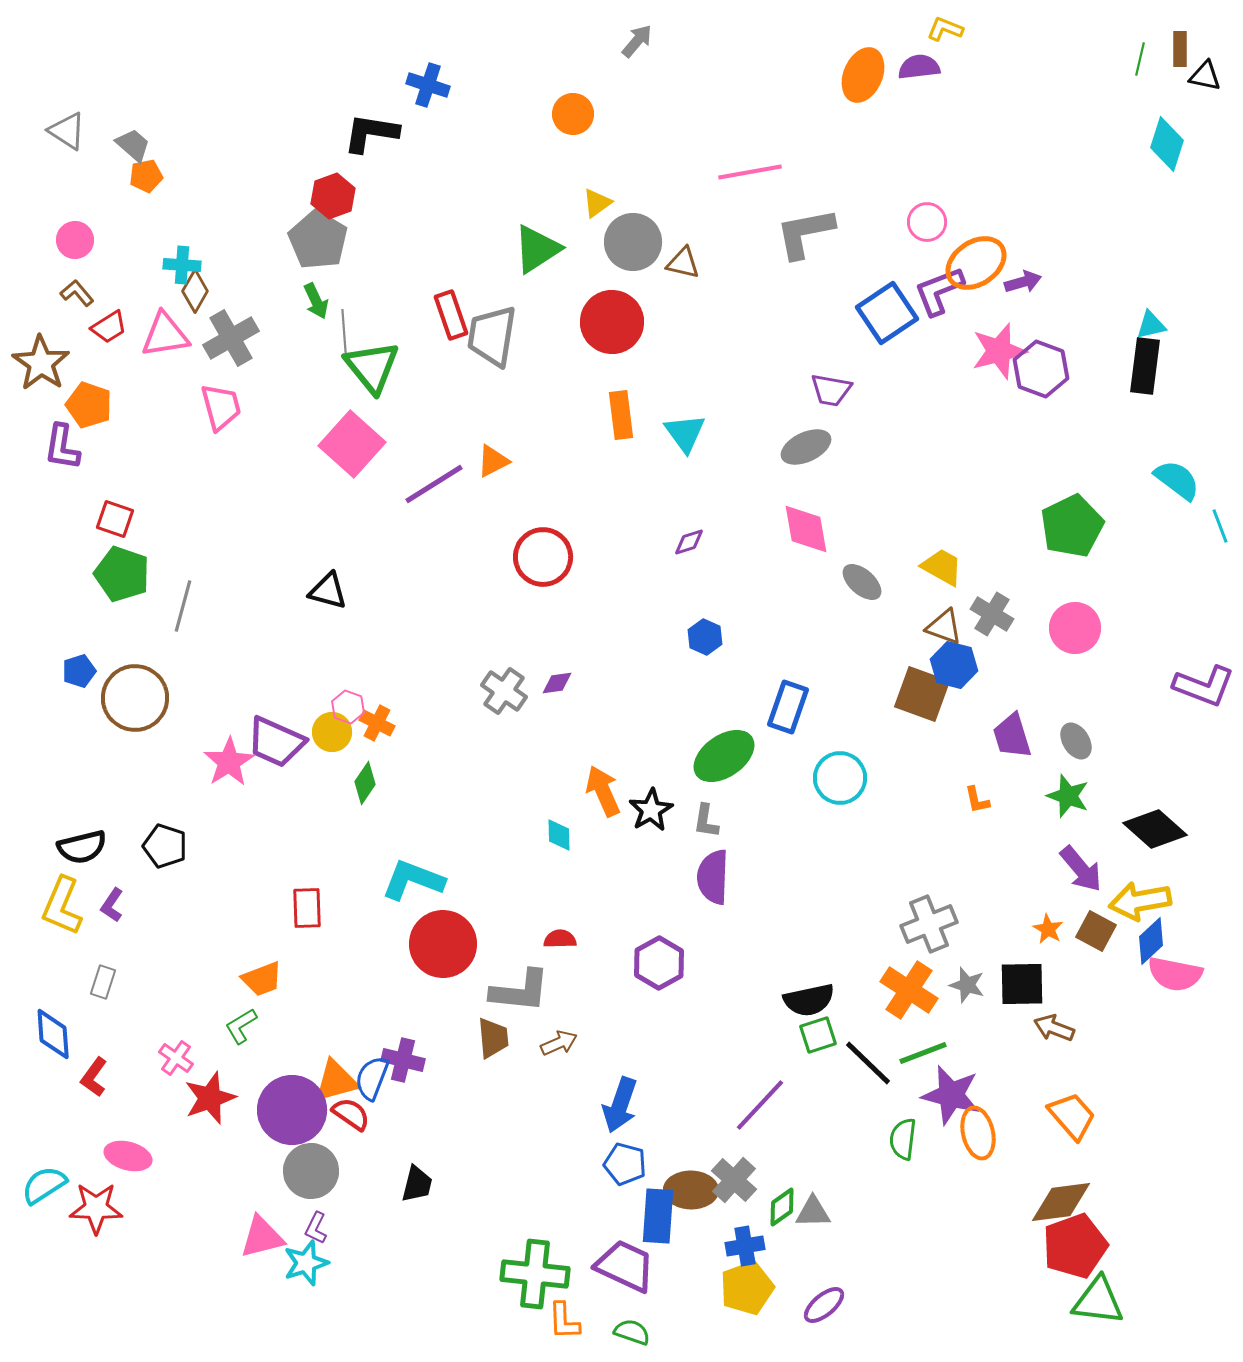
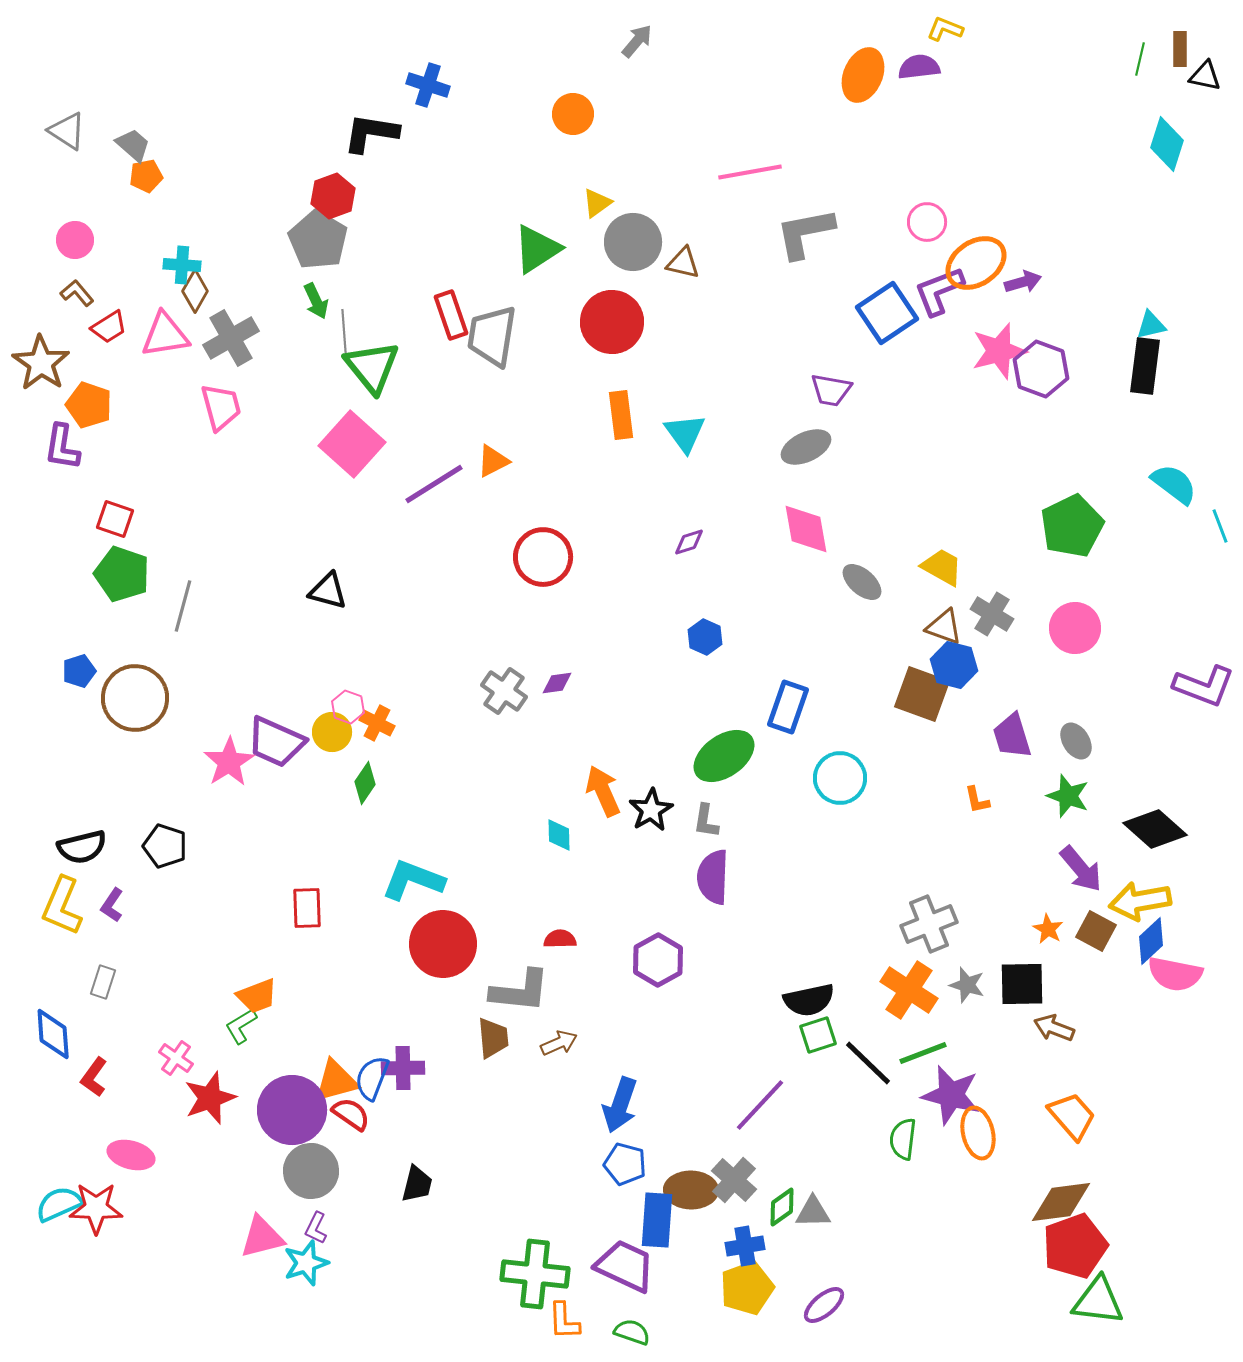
cyan semicircle at (1177, 480): moved 3 px left, 4 px down
purple hexagon at (659, 963): moved 1 px left, 3 px up
orange trapezoid at (262, 979): moved 5 px left, 17 px down
purple cross at (403, 1060): moved 8 px down; rotated 15 degrees counterclockwise
pink ellipse at (128, 1156): moved 3 px right, 1 px up
cyan semicircle at (44, 1185): moved 15 px right, 19 px down; rotated 9 degrees clockwise
blue rectangle at (658, 1216): moved 1 px left, 4 px down
